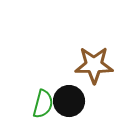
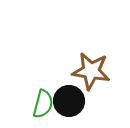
brown star: moved 3 px left, 6 px down; rotated 9 degrees clockwise
